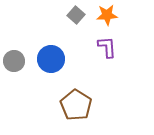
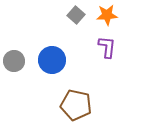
purple L-shape: rotated 10 degrees clockwise
blue circle: moved 1 px right, 1 px down
brown pentagon: rotated 20 degrees counterclockwise
